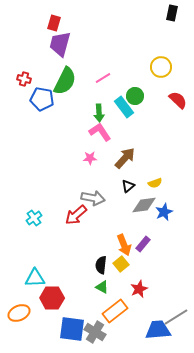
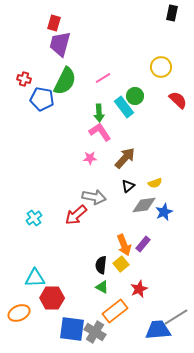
gray arrow: moved 1 px right, 1 px up
